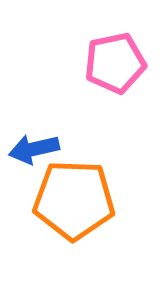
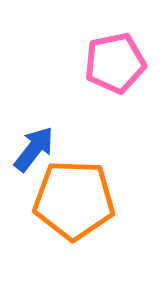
blue arrow: rotated 141 degrees clockwise
